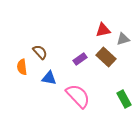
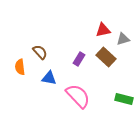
purple rectangle: moved 1 px left; rotated 24 degrees counterclockwise
orange semicircle: moved 2 px left
green rectangle: rotated 48 degrees counterclockwise
